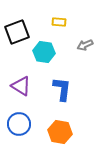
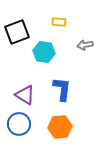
gray arrow: rotated 14 degrees clockwise
purple triangle: moved 4 px right, 9 px down
orange hexagon: moved 5 px up; rotated 15 degrees counterclockwise
